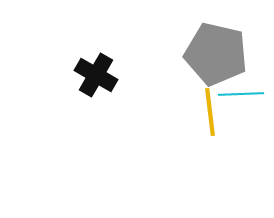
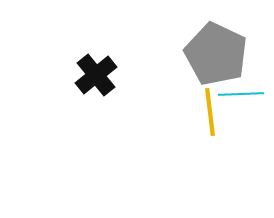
gray pentagon: rotated 12 degrees clockwise
black cross: rotated 21 degrees clockwise
